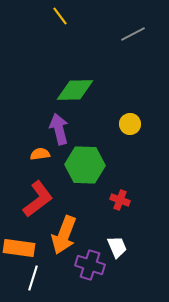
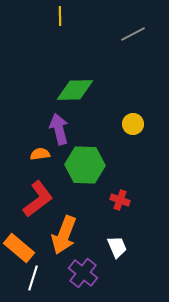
yellow line: rotated 36 degrees clockwise
yellow circle: moved 3 px right
orange rectangle: rotated 32 degrees clockwise
purple cross: moved 7 px left, 8 px down; rotated 20 degrees clockwise
